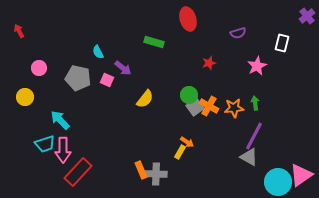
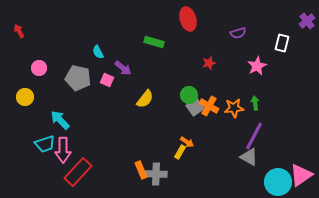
purple cross: moved 5 px down
